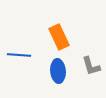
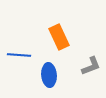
gray L-shape: rotated 95 degrees counterclockwise
blue ellipse: moved 9 px left, 4 px down
